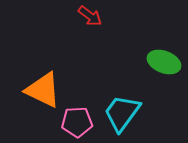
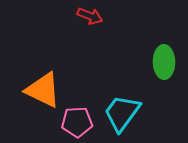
red arrow: rotated 15 degrees counterclockwise
green ellipse: rotated 68 degrees clockwise
